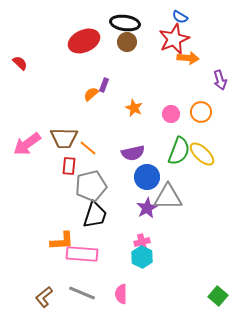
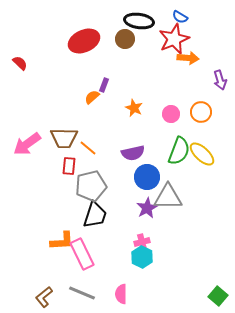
black ellipse: moved 14 px right, 2 px up
brown circle: moved 2 px left, 3 px up
orange semicircle: moved 1 px right, 3 px down
pink rectangle: rotated 60 degrees clockwise
